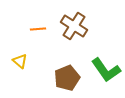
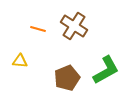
orange line: rotated 21 degrees clockwise
yellow triangle: rotated 35 degrees counterclockwise
green L-shape: rotated 84 degrees counterclockwise
